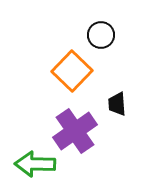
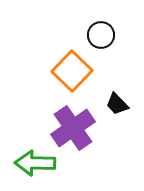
black trapezoid: rotated 40 degrees counterclockwise
purple cross: moved 2 px left, 3 px up
green arrow: moved 1 px up
